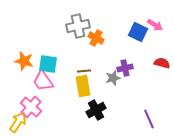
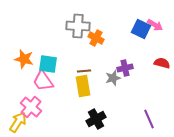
gray cross: rotated 15 degrees clockwise
blue square: moved 3 px right, 3 px up
orange star: moved 2 px up
black cross: moved 9 px down
